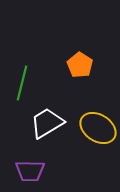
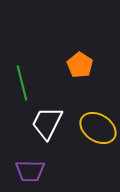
green line: rotated 28 degrees counterclockwise
white trapezoid: rotated 33 degrees counterclockwise
